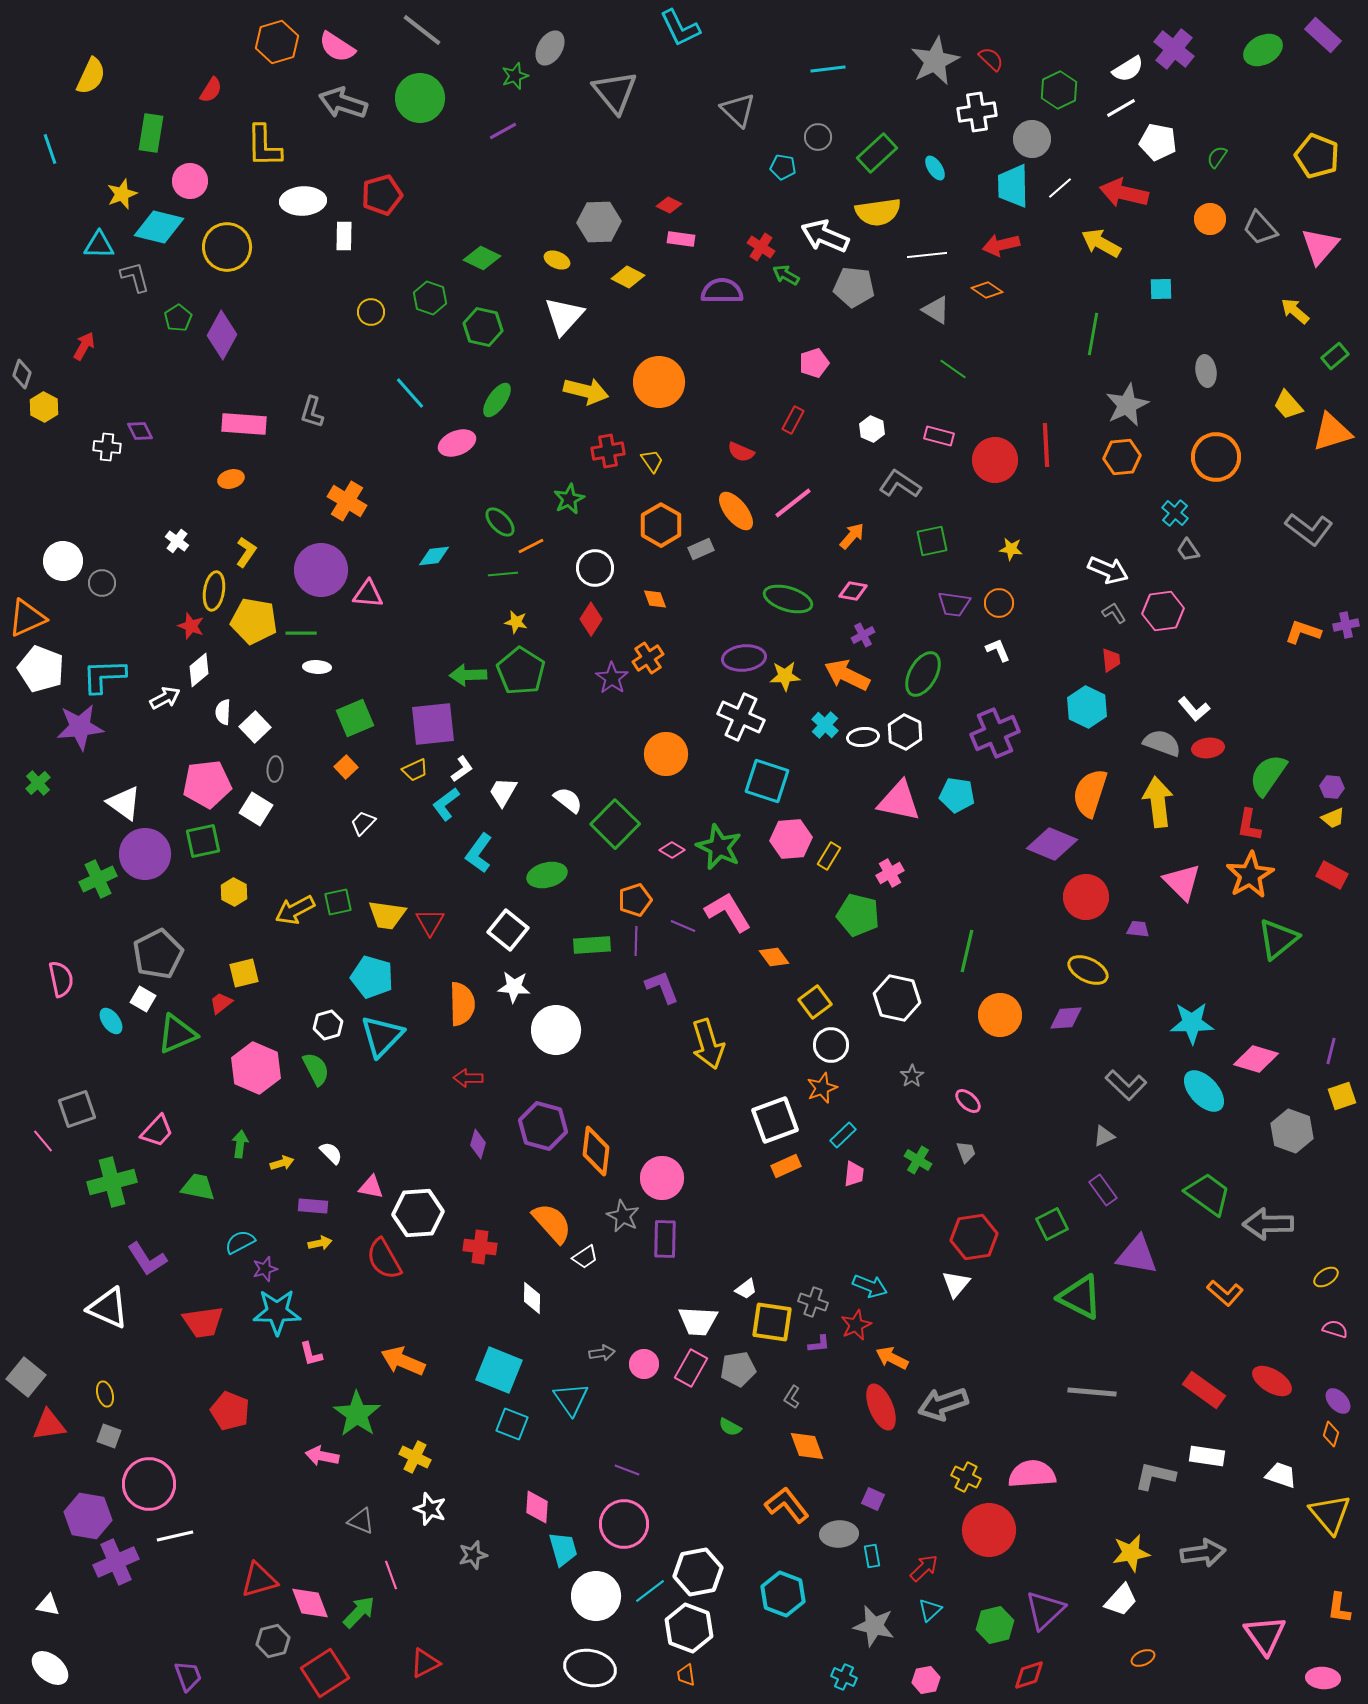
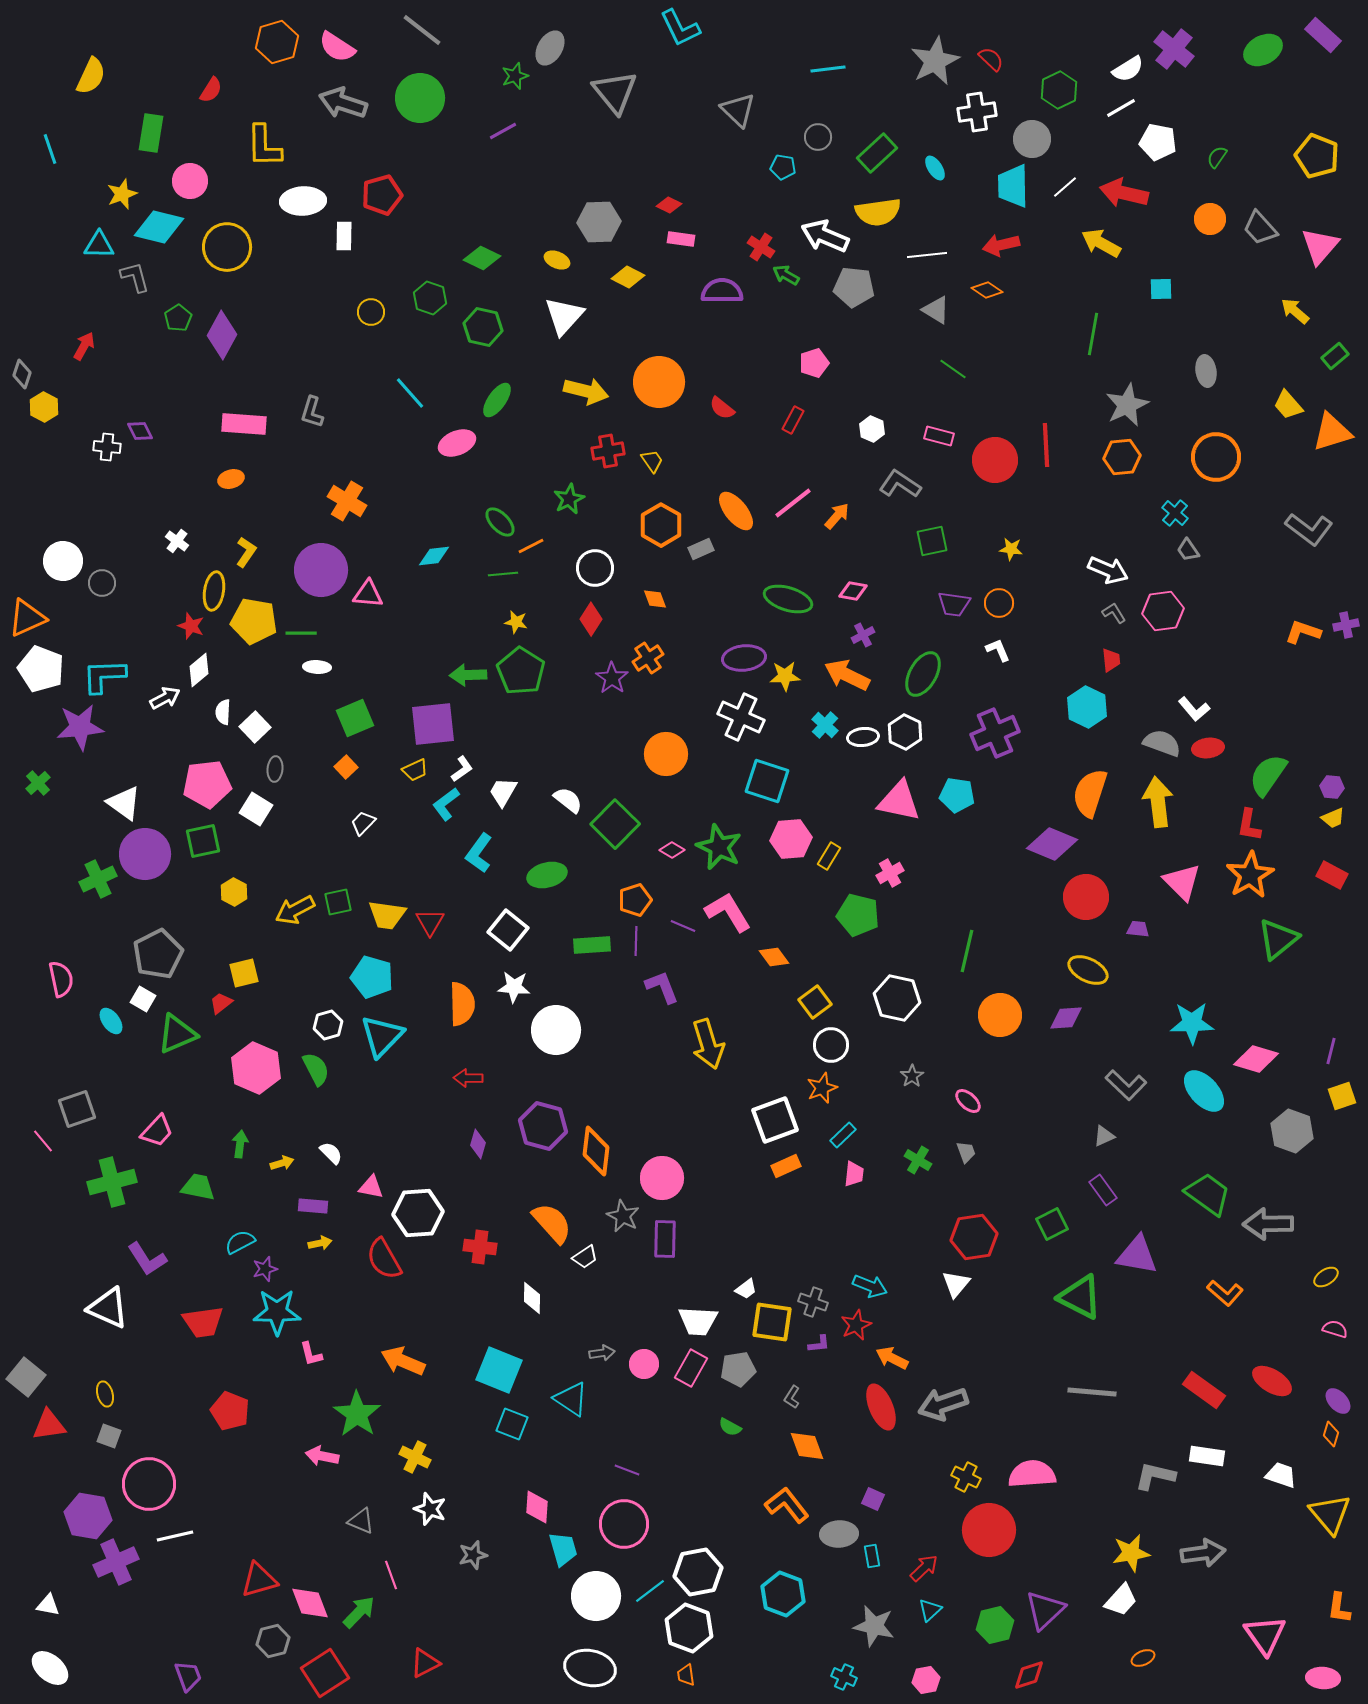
white line at (1060, 188): moved 5 px right, 1 px up
red semicircle at (741, 452): moved 19 px left, 44 px up; rotated 16 degrees clockwise
orange arrow at (852, 536): moved 15 px left, 20 px up
cyan triangle at (571, 1399): rotated 21 degrees counterclockwise
